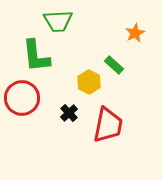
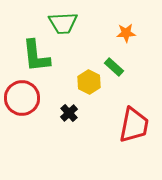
green trapezoid: moved 5 px right, 2 px down
orange star: moved 9 px left; rotated 24 degrees clockwise
green rectangle: moved 2 px down
red trapezoid: moved 26 px right
